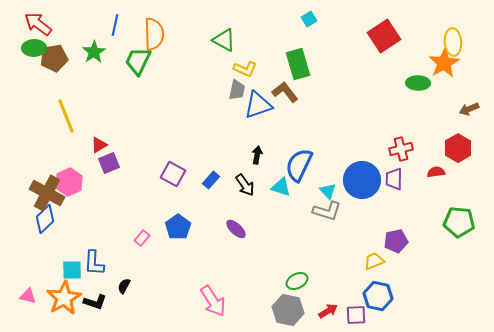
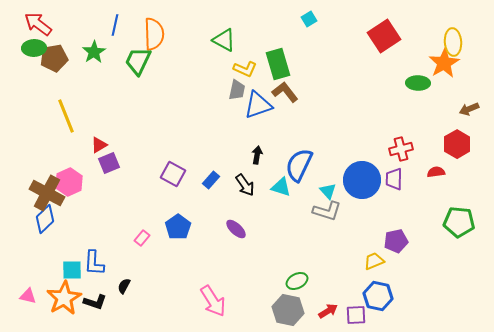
green rectangle at (298, 64): moved 20 px left
red hexagon at (458, 148): moved 1 px left, 4 px up
